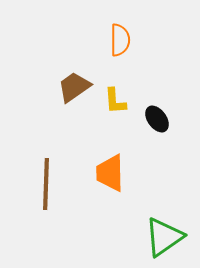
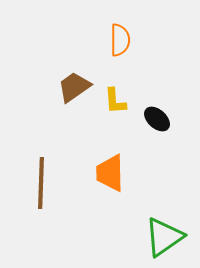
black ellipse: rotated 12 degrees counterclockwise
brown line: moved 5 px left, 1 px up
